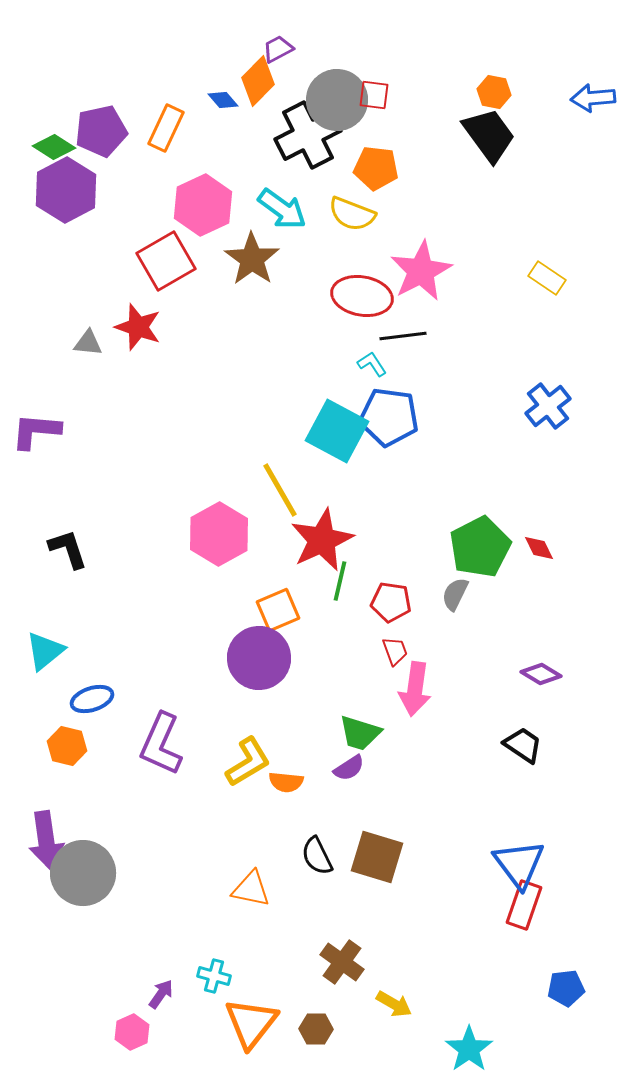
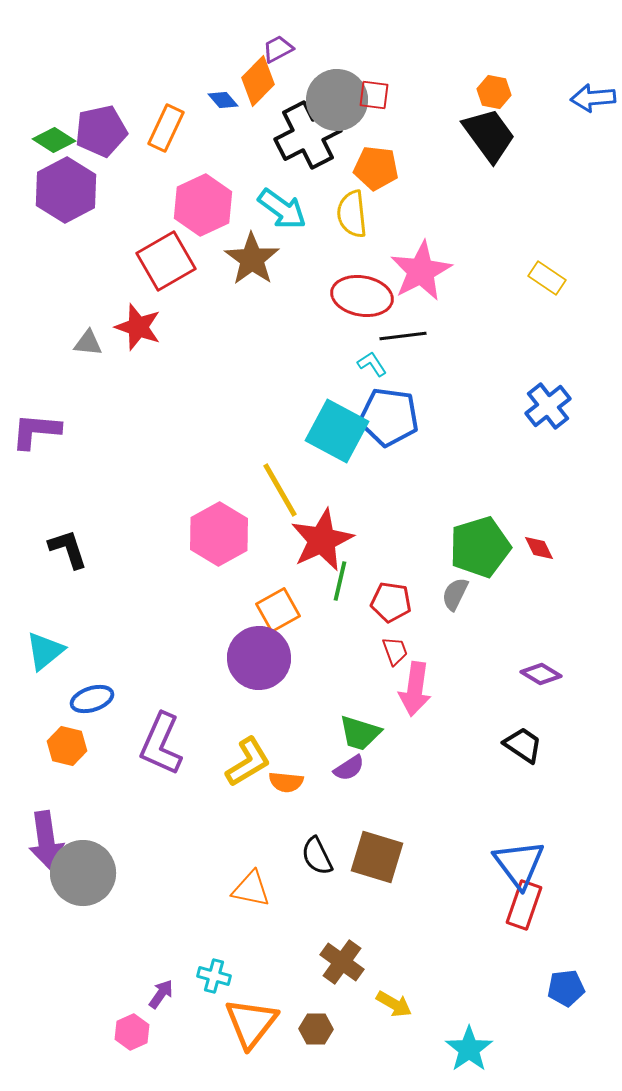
green diamond at (54, 147): moved 7 px up
yellow semicircle at (352, 214): rotated 63 degrees clockwise
green pentagon at (480, 547): rotated 10 degrees clockwise
orange square at (278, 610): rotated 6 degrees counterclockwise
